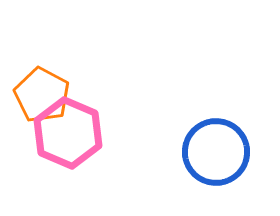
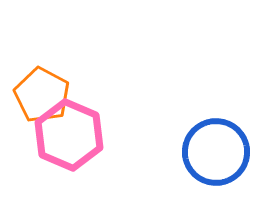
pink hexagon: moved 1 px right, 2 px down
